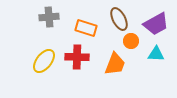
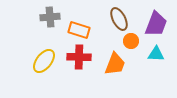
gray cross: moved 1 px right
purple trapezoid: rotated 40 degrees counterclockwise
orange rectangle: moved 7 px left, 2 px down
red cross: moved 2 px right
